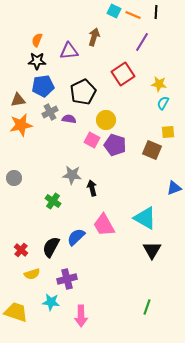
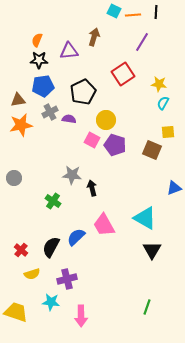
orange line: rotated 28 degrees counterclockwise
black star: moved 2 px right, 1 px up
